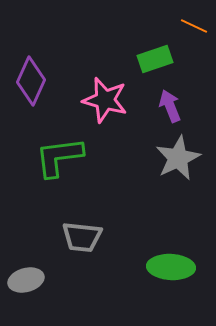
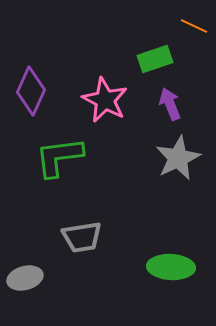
purple diamond: moved 10 px down
pink star: rotated 12 degrees clockwise
purple arrow: moved 2 px up
gray trapezoid: rotated 15 degrees counterclockwise
gray ellipse: moved 1 px left, 2 px up
